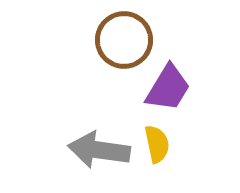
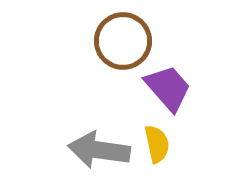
brown circle: moved 1 px left, 1 px down
purple trapezoid: rotated 72 degrees counterclockwise
